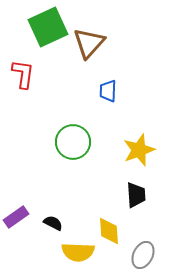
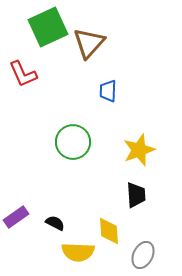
red L-shape: rotated 148 degrees clockwise
black semicircle: moved 2 px right
